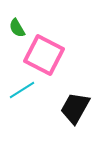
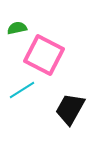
green semicircle: rotated 108 degrees clockwise
black trapezoid: moved 5 px left, 1 px down
